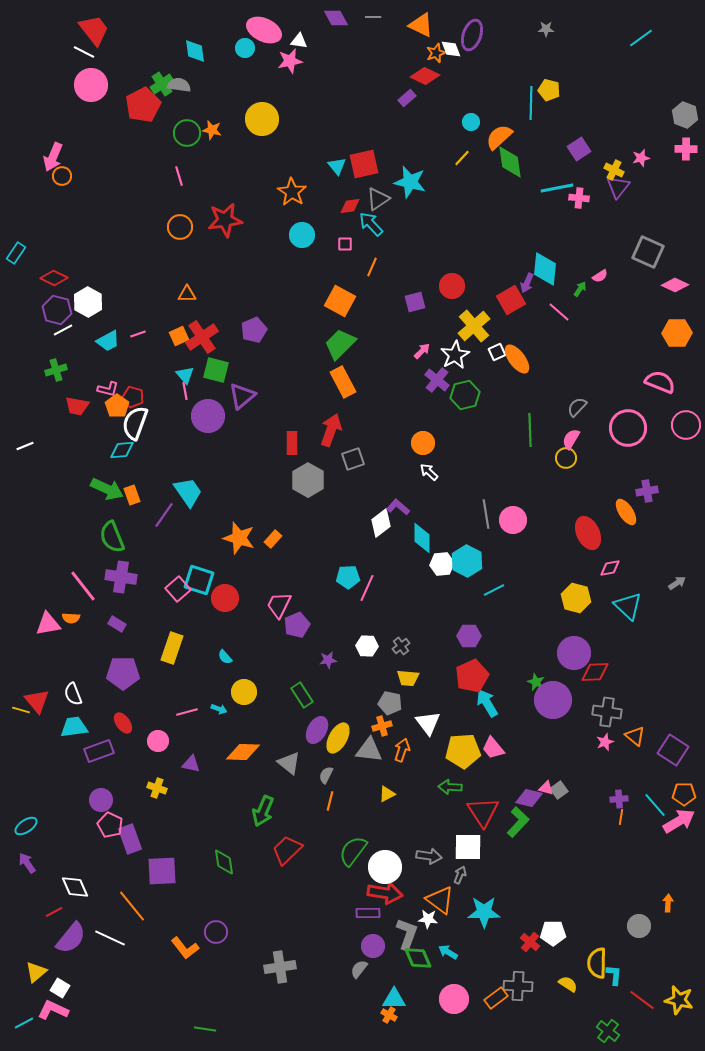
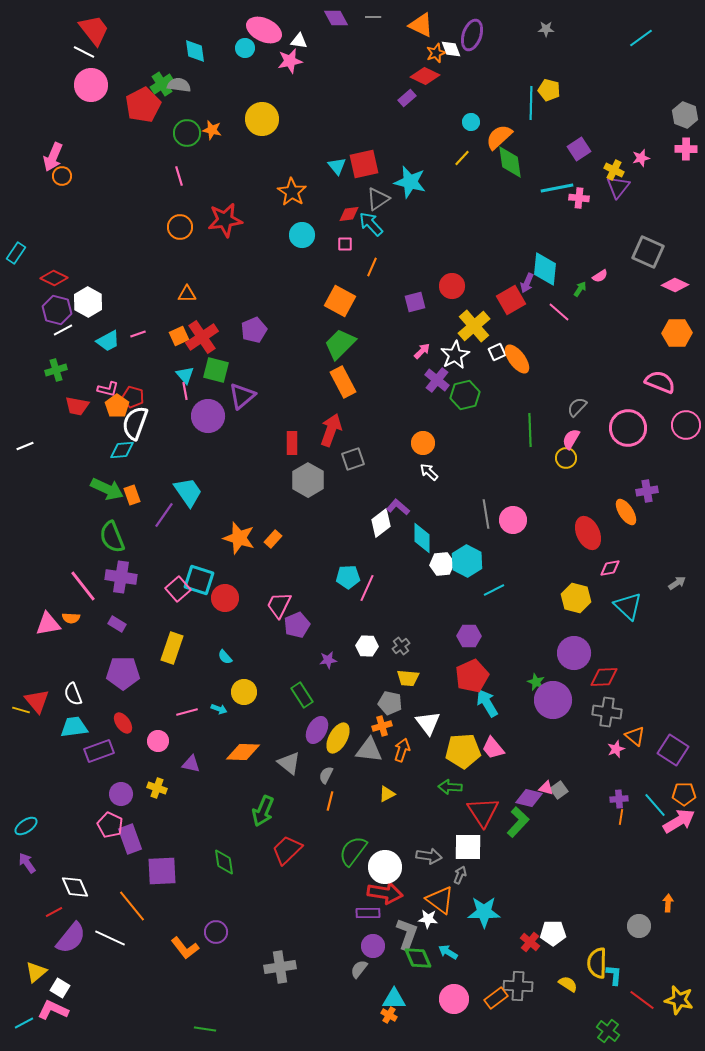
red diamond at (350, 206): moved 1 px left, 8 px down
red diamond at (595, 672): moved 9 px right, 5 px down
pink star at (605, 742): moved 11 px right, 7 px down
purple circle at (101, 800): moved 20 px right, 6 px up
